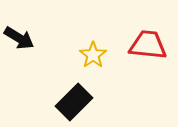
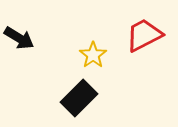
red trapezoid: moved 4 px left, 10 px up; rotated 33 degrees counterclockwise
black rectangle: moved 5 px right, 4 px up
